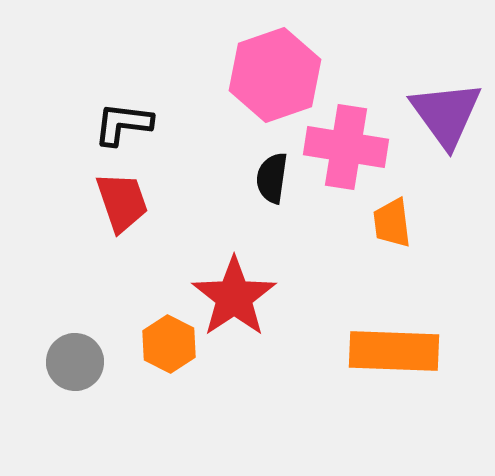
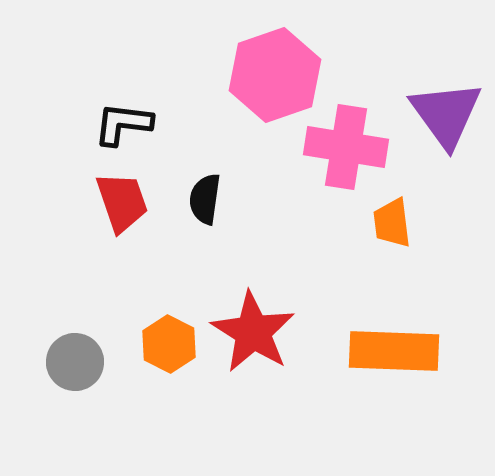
black semicircle: moved 67 px left, 21 px down
red star: moved 19 px right, 35 px down; rotated 6 degrees counterclockwise
